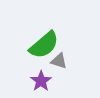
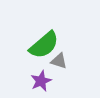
purple star: rotated 10 degrees clockwise
